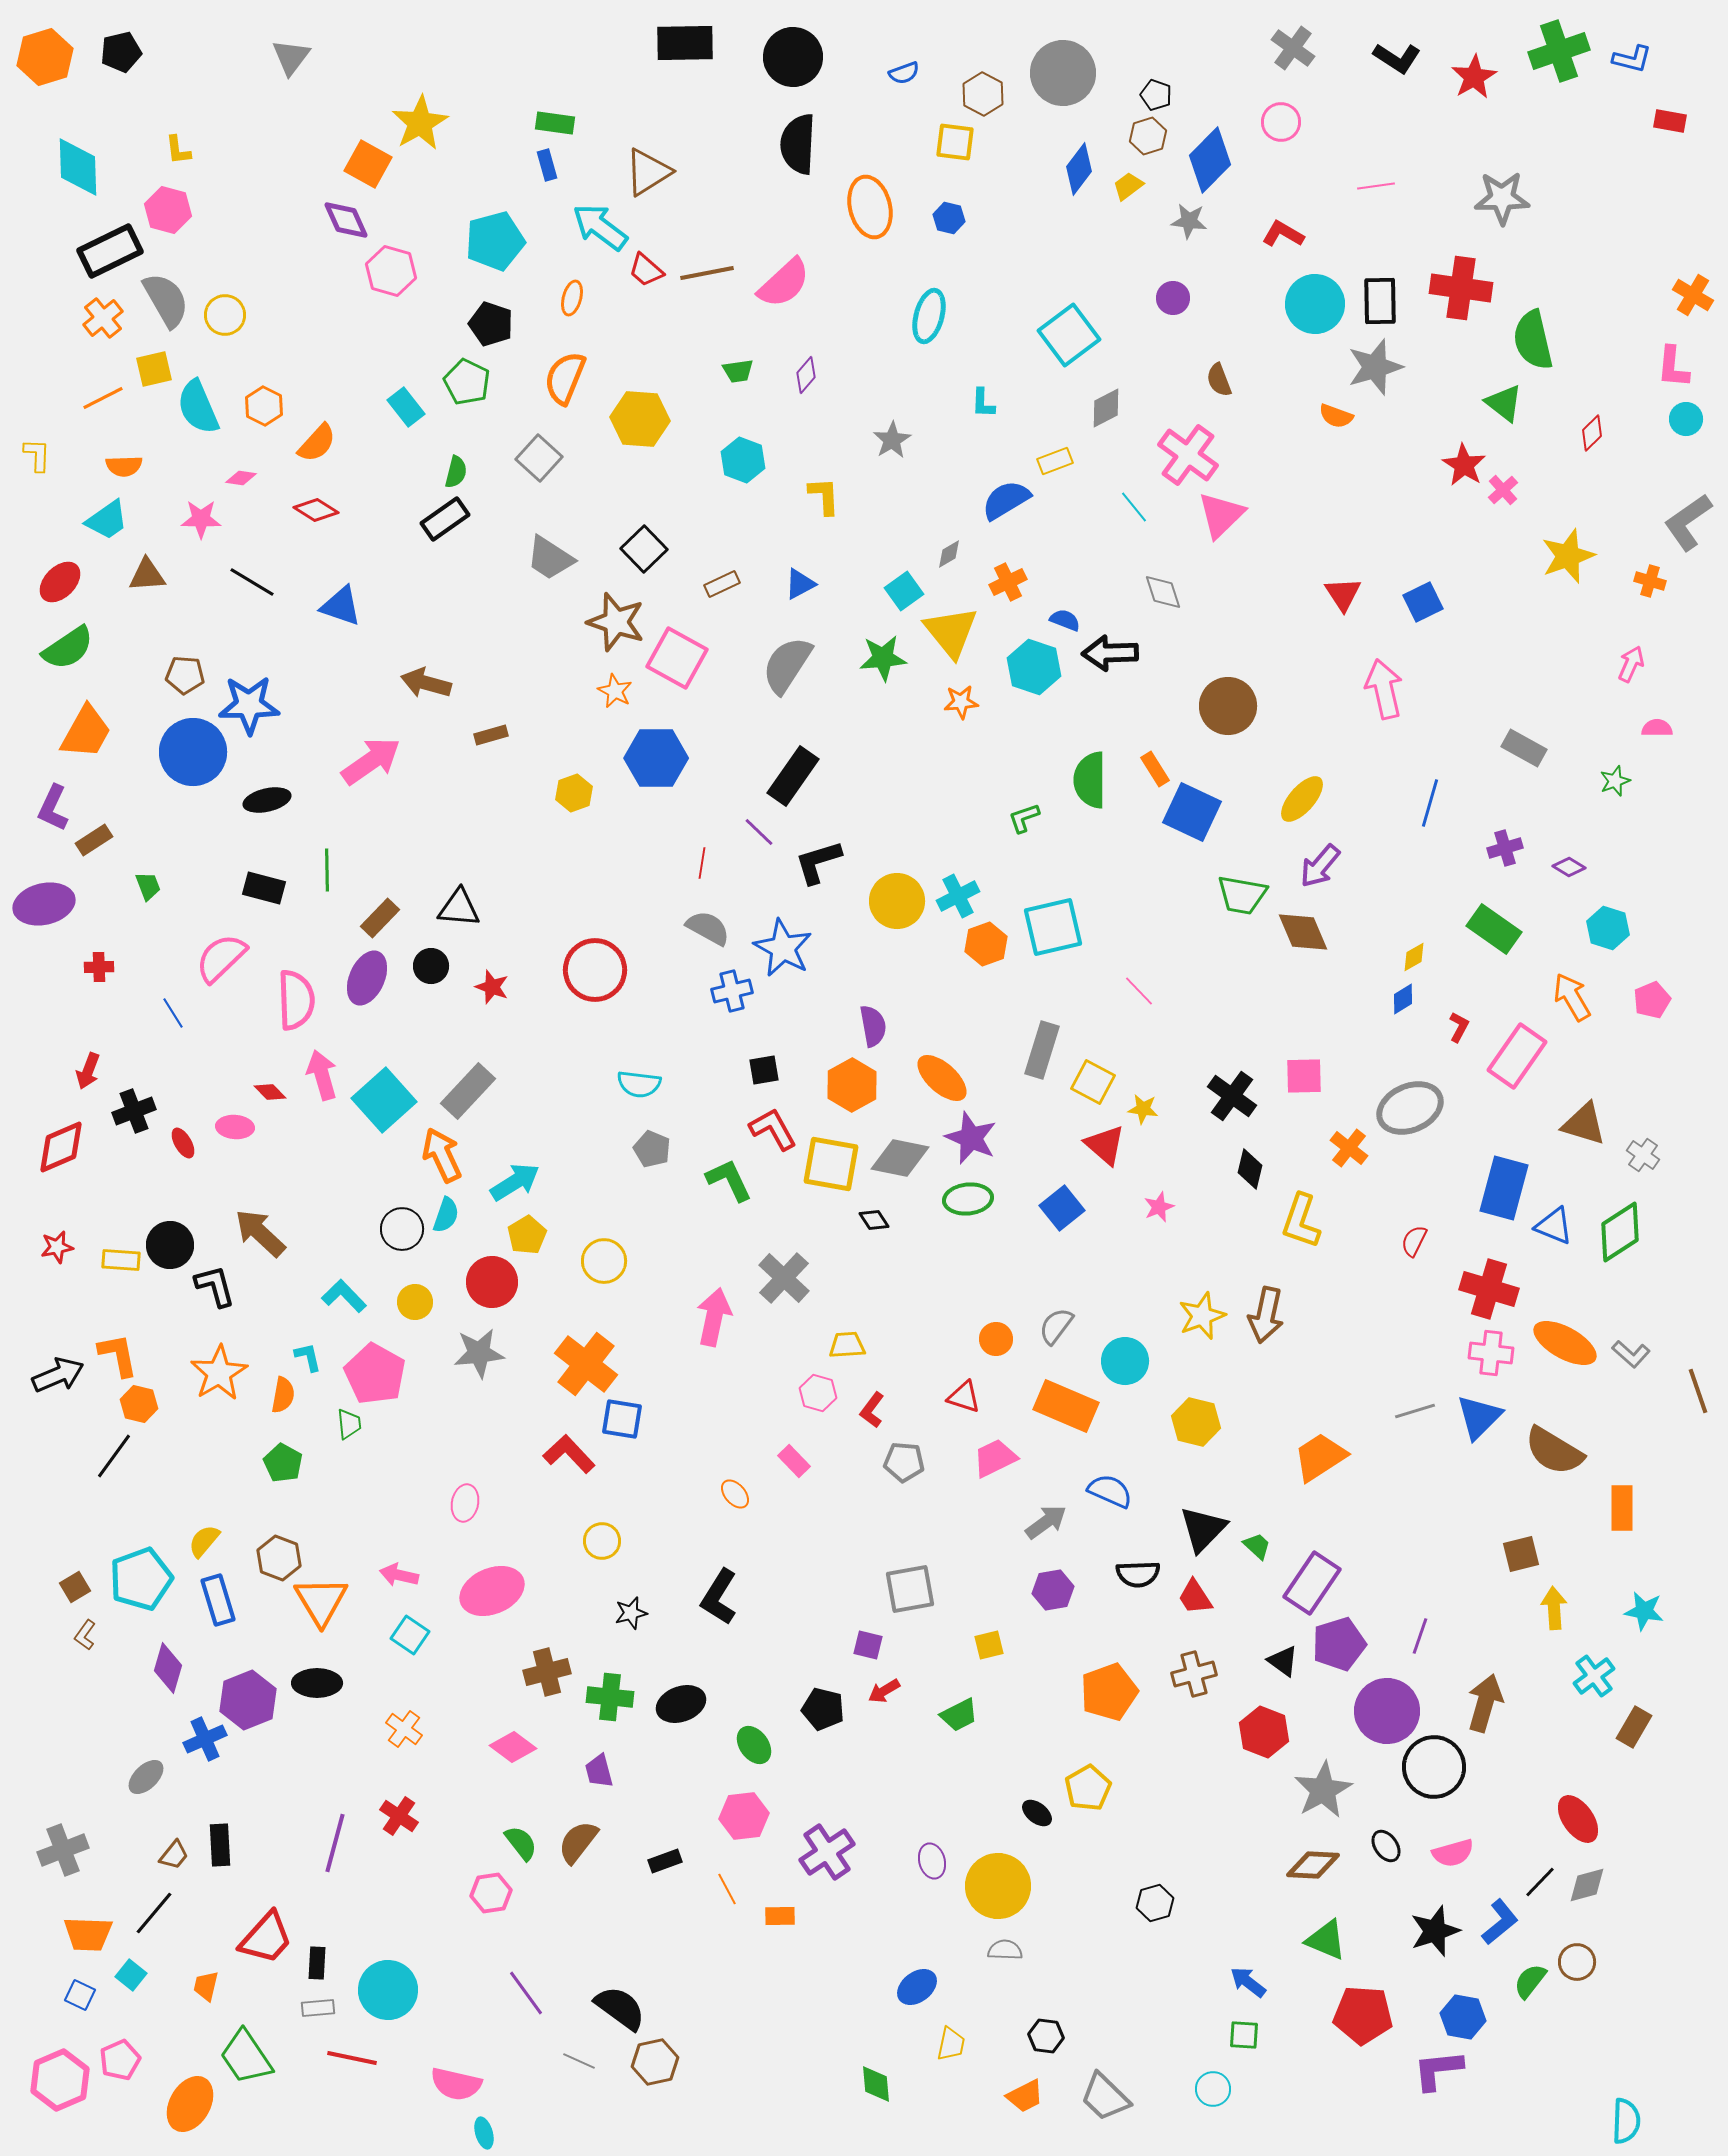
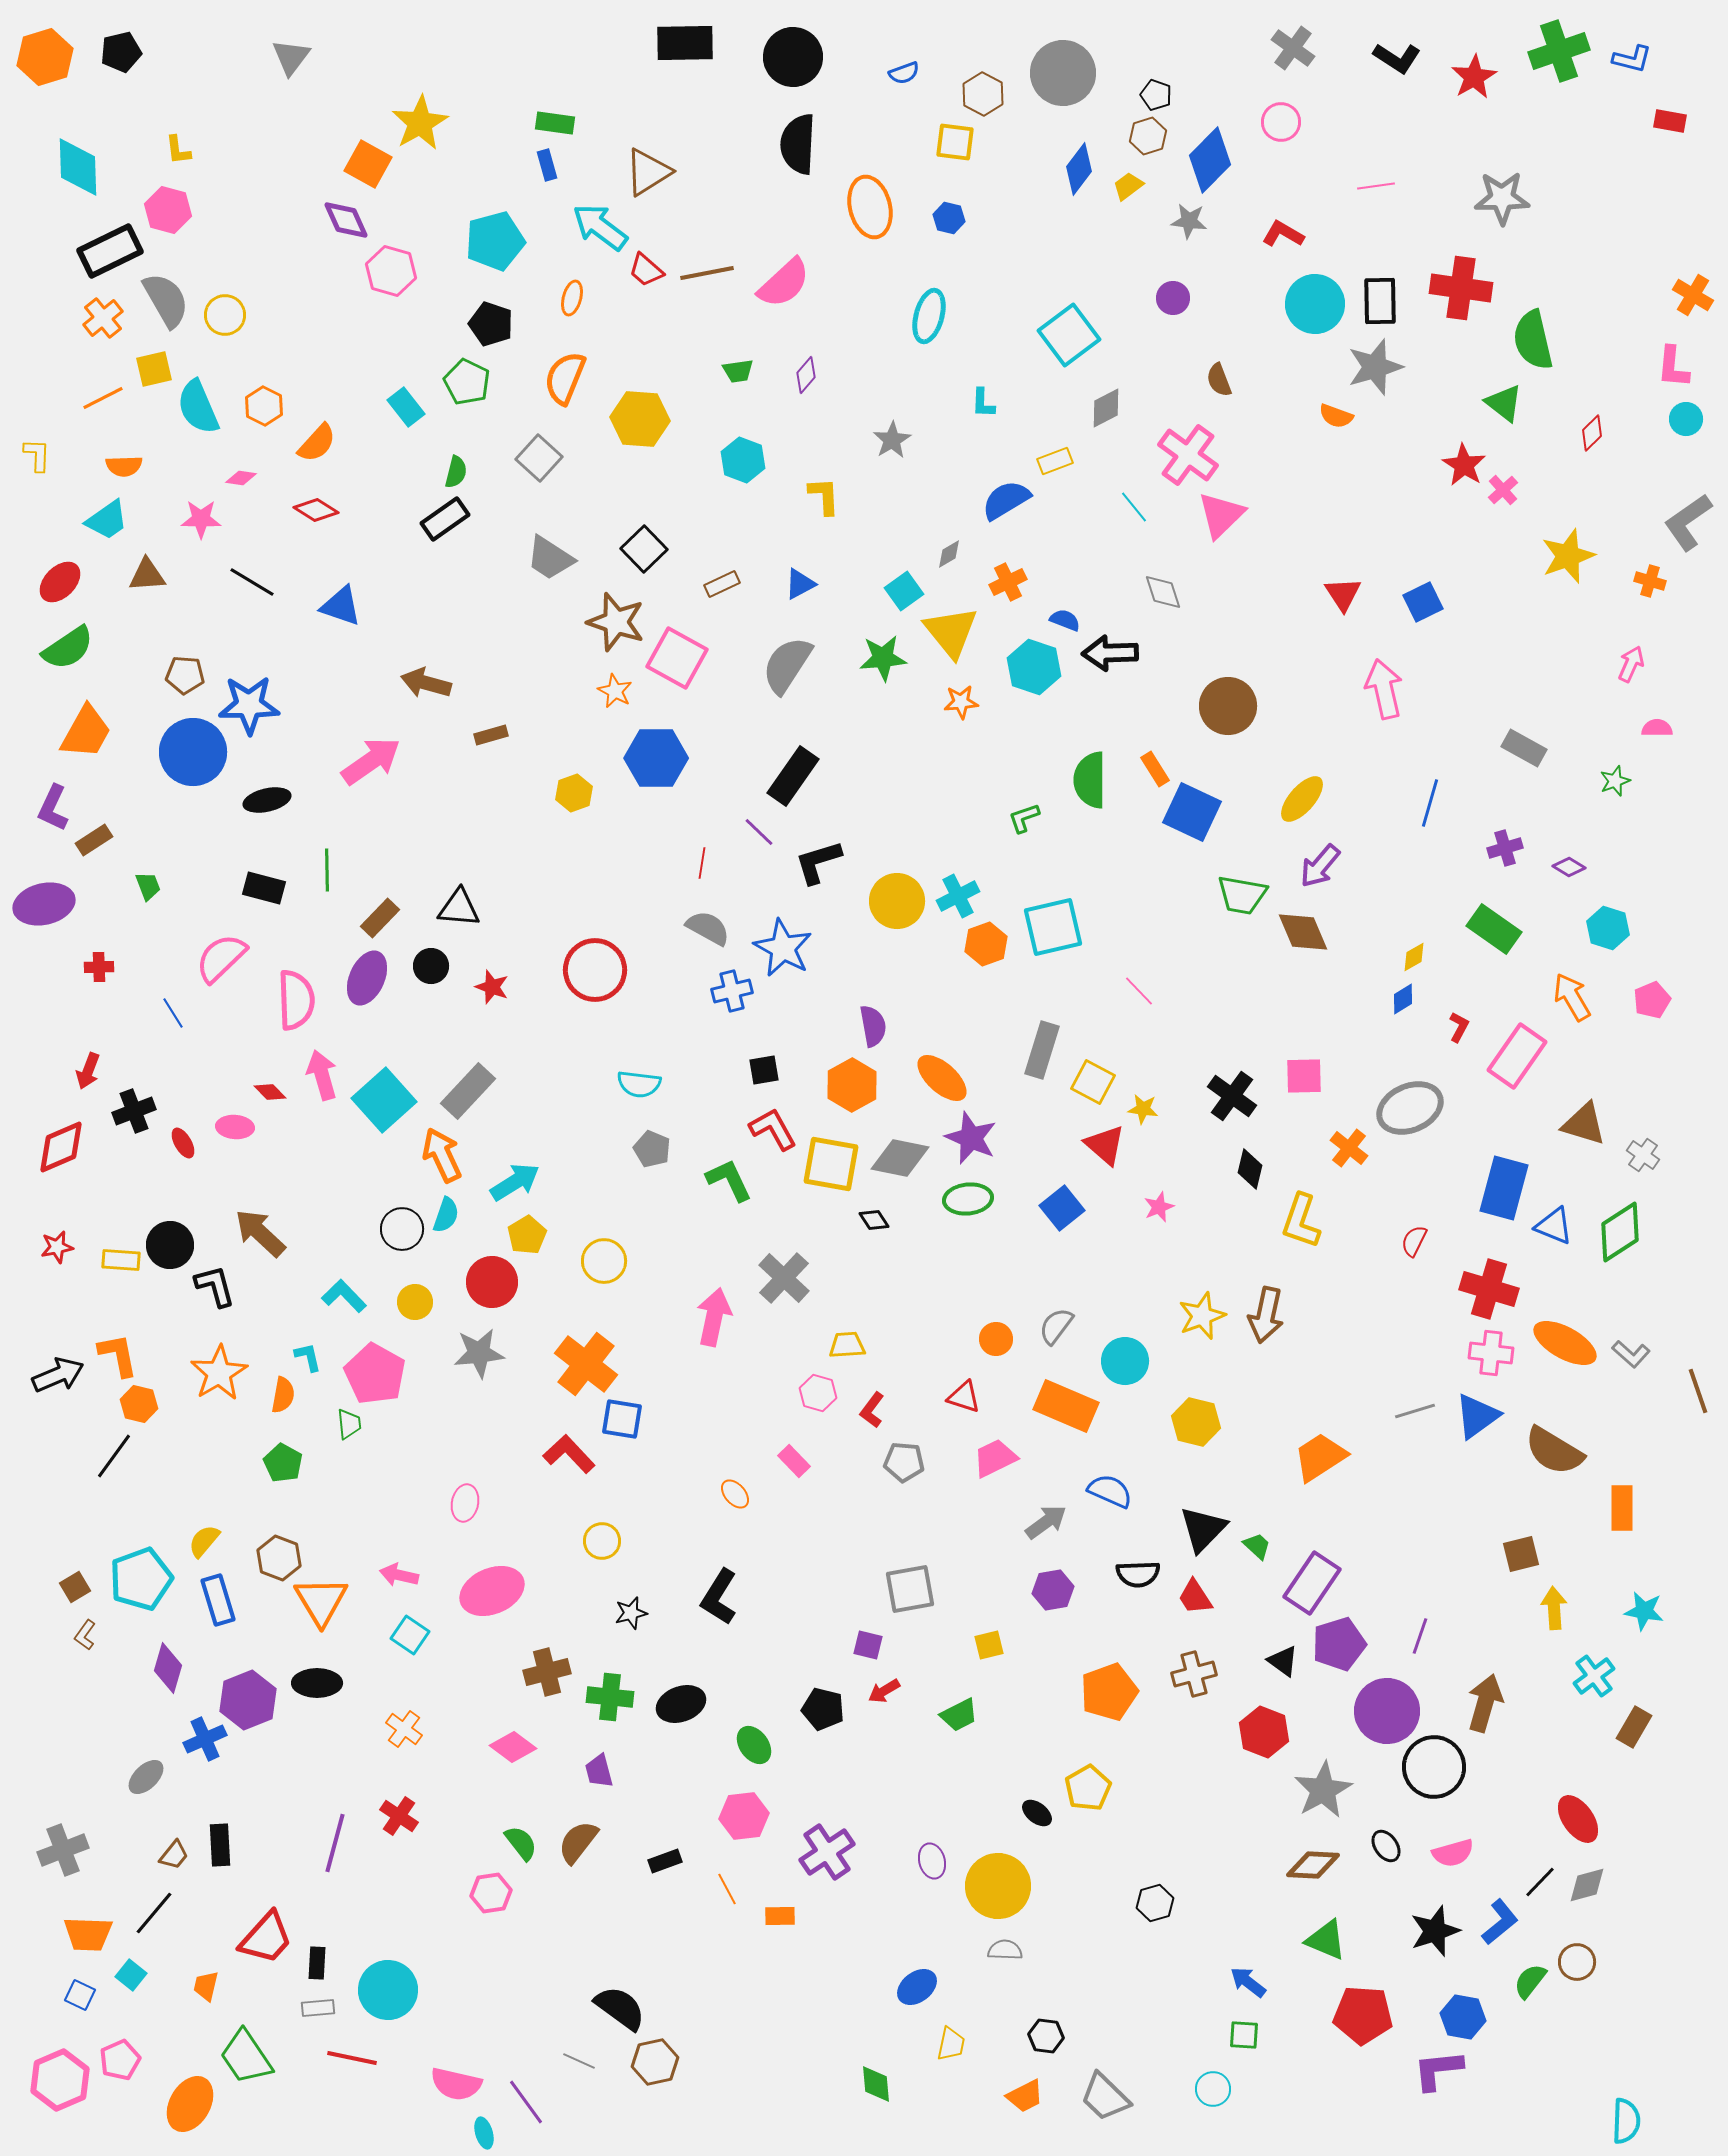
blue triangle at (1479, 1417): moved 2 px left, 1 px up; rotated 9 degrees clockwise
purple line at (526, 1993): moved 109 px down
